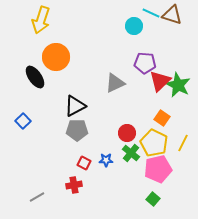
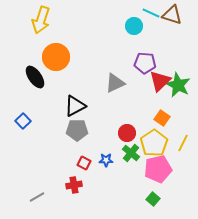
yellow pentagon: rotated 12 degrees clockwise
